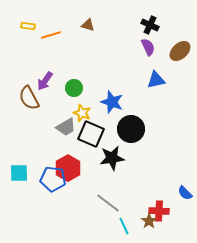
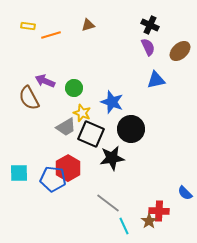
brown triangle: rotated 32 degrees counterclockwise
purple arrow: rotated 78 degrees clockwise
